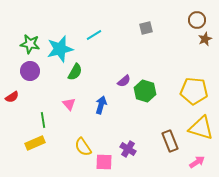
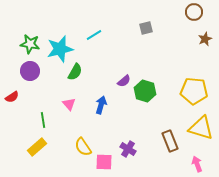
brown circle: moved 3 px left, 8 px up
yellow rectangle: moved 2 px right, 4 px down; rotated 18 degrees counterclockwise
pink arrow: moved 2 px down; rotated 77 degrees counterclockwise
